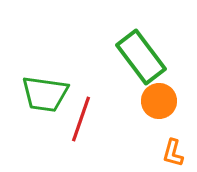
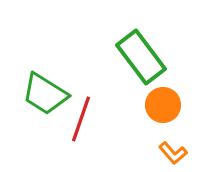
green trapezoid: rotated 24 degrees clockwise
orange circle: moved 4 px right, 4 px down
orange L-shape: rotated 56 degrees counterclockwise
